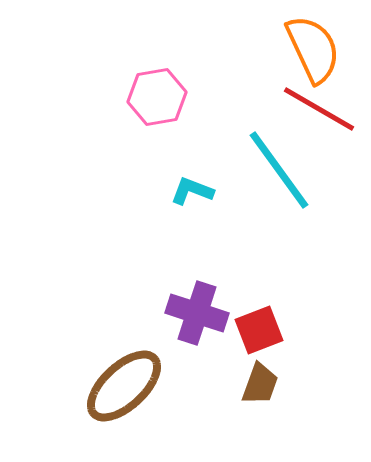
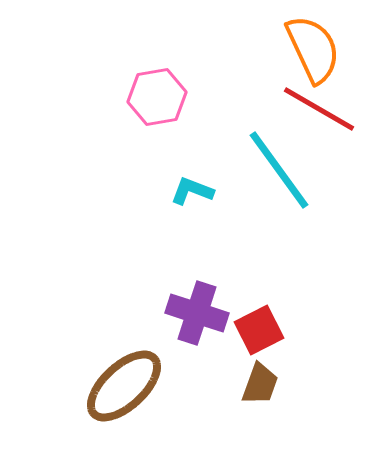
red square: rotated 6 degrees counterclockwise
